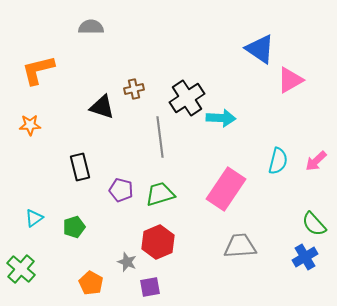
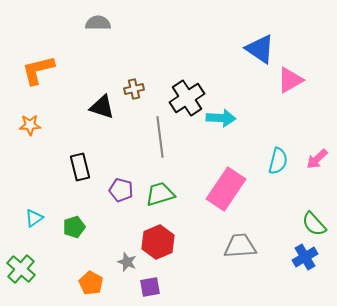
gray semicircle: moved 7 px right, 4 px up
pink arrow: moved 1 px right, 2 px up
